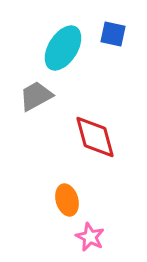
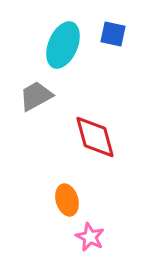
cyan ellipse: moved 3 px up; rotated 9 degrees counterclockwise
